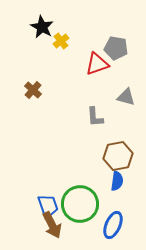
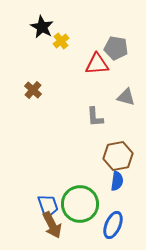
red triangle: rotated 15 degrees clockwise
